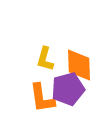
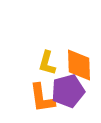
yellow L-shape: moved 2 px right, 4 px down
purple pentagon: moved 2 px down
